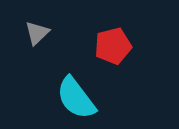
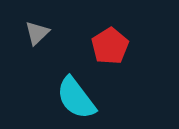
red pentagon: moved 3 px left; rotated 18 degrees counterclockwise
